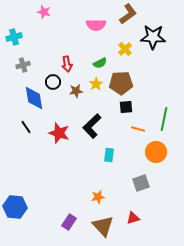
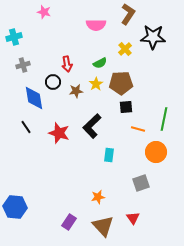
brown L-shape: rotated 20 degrees counterclockwise
red triangle: rotated 48 degrees counterclockwise
